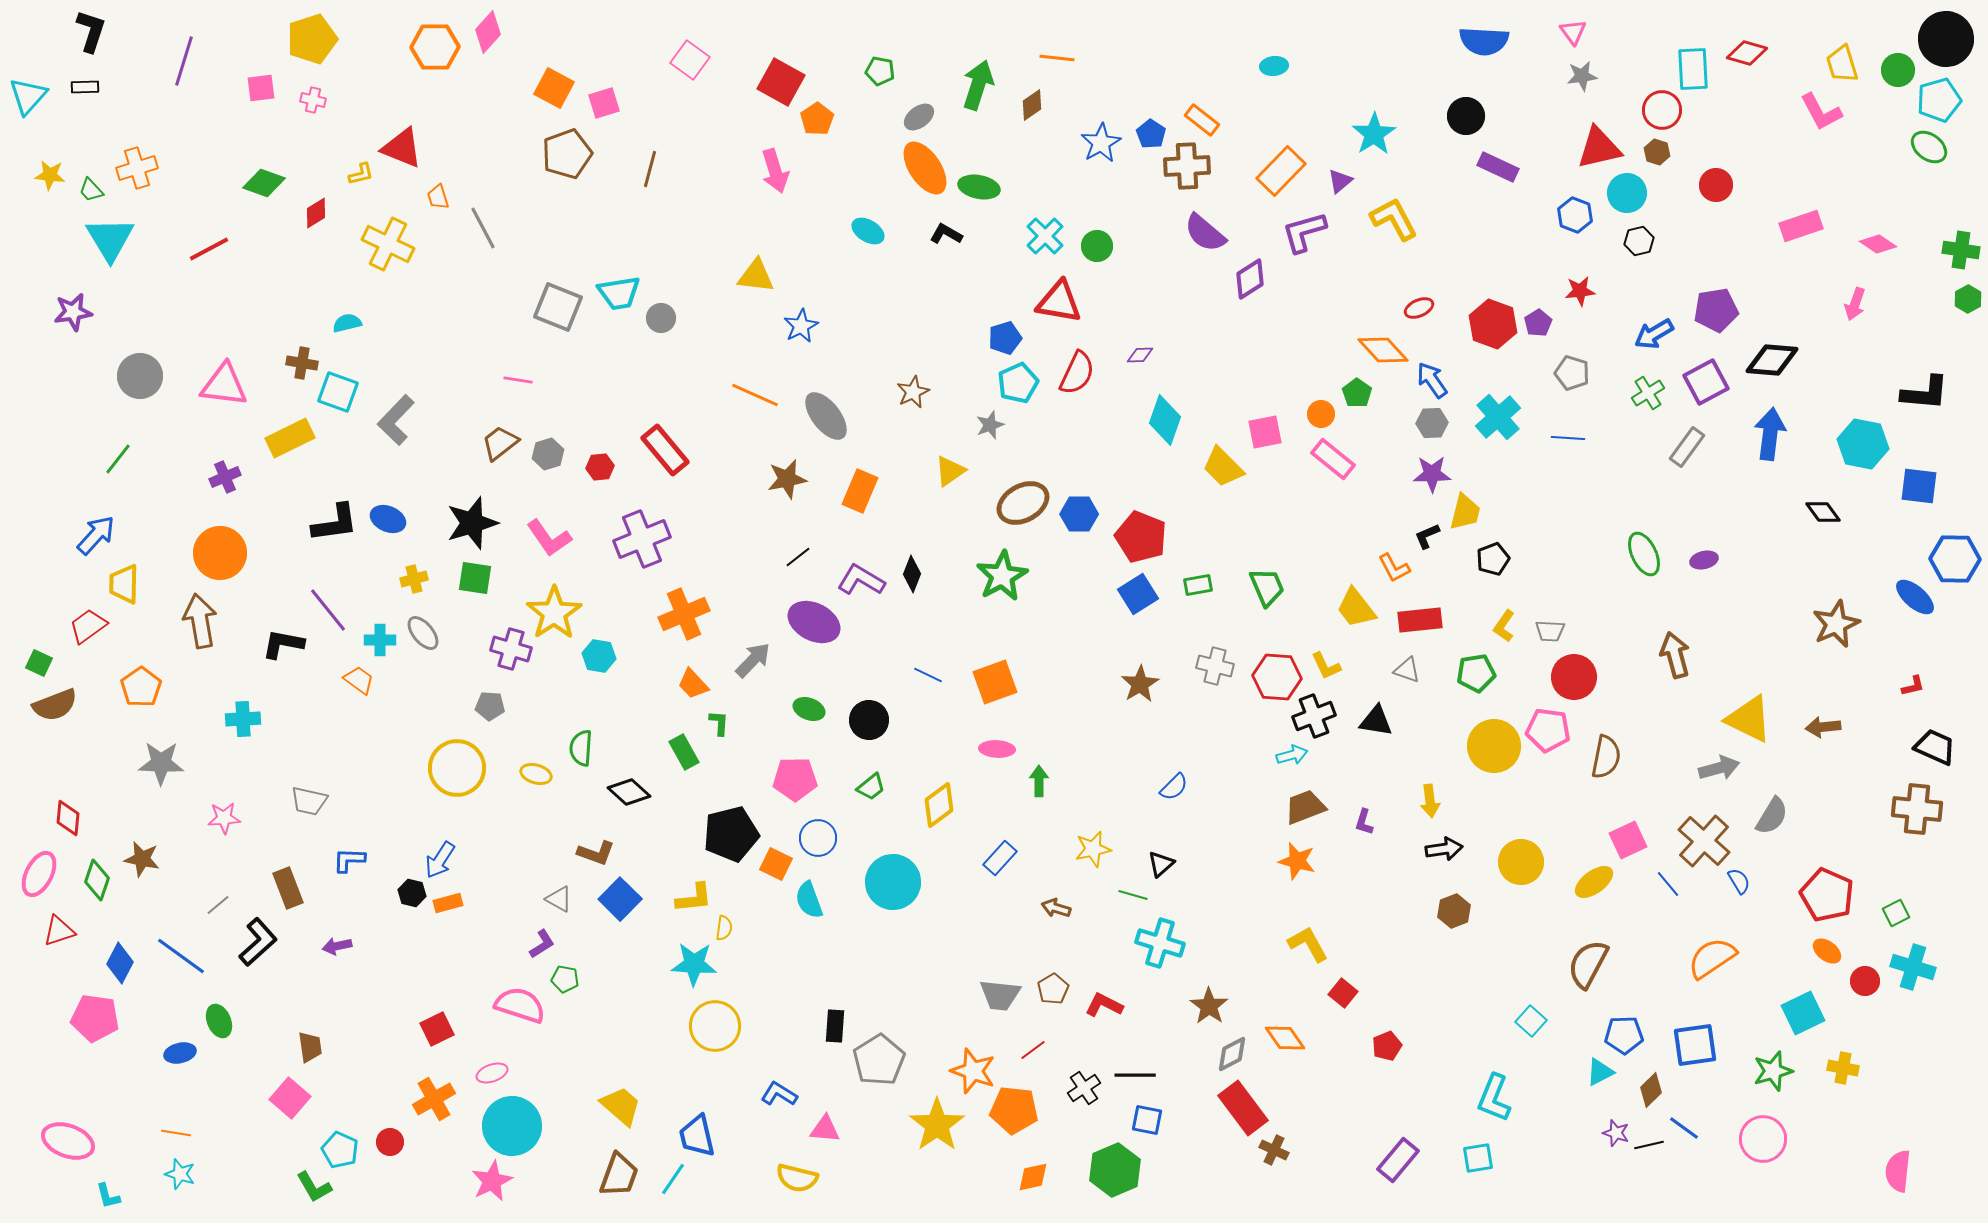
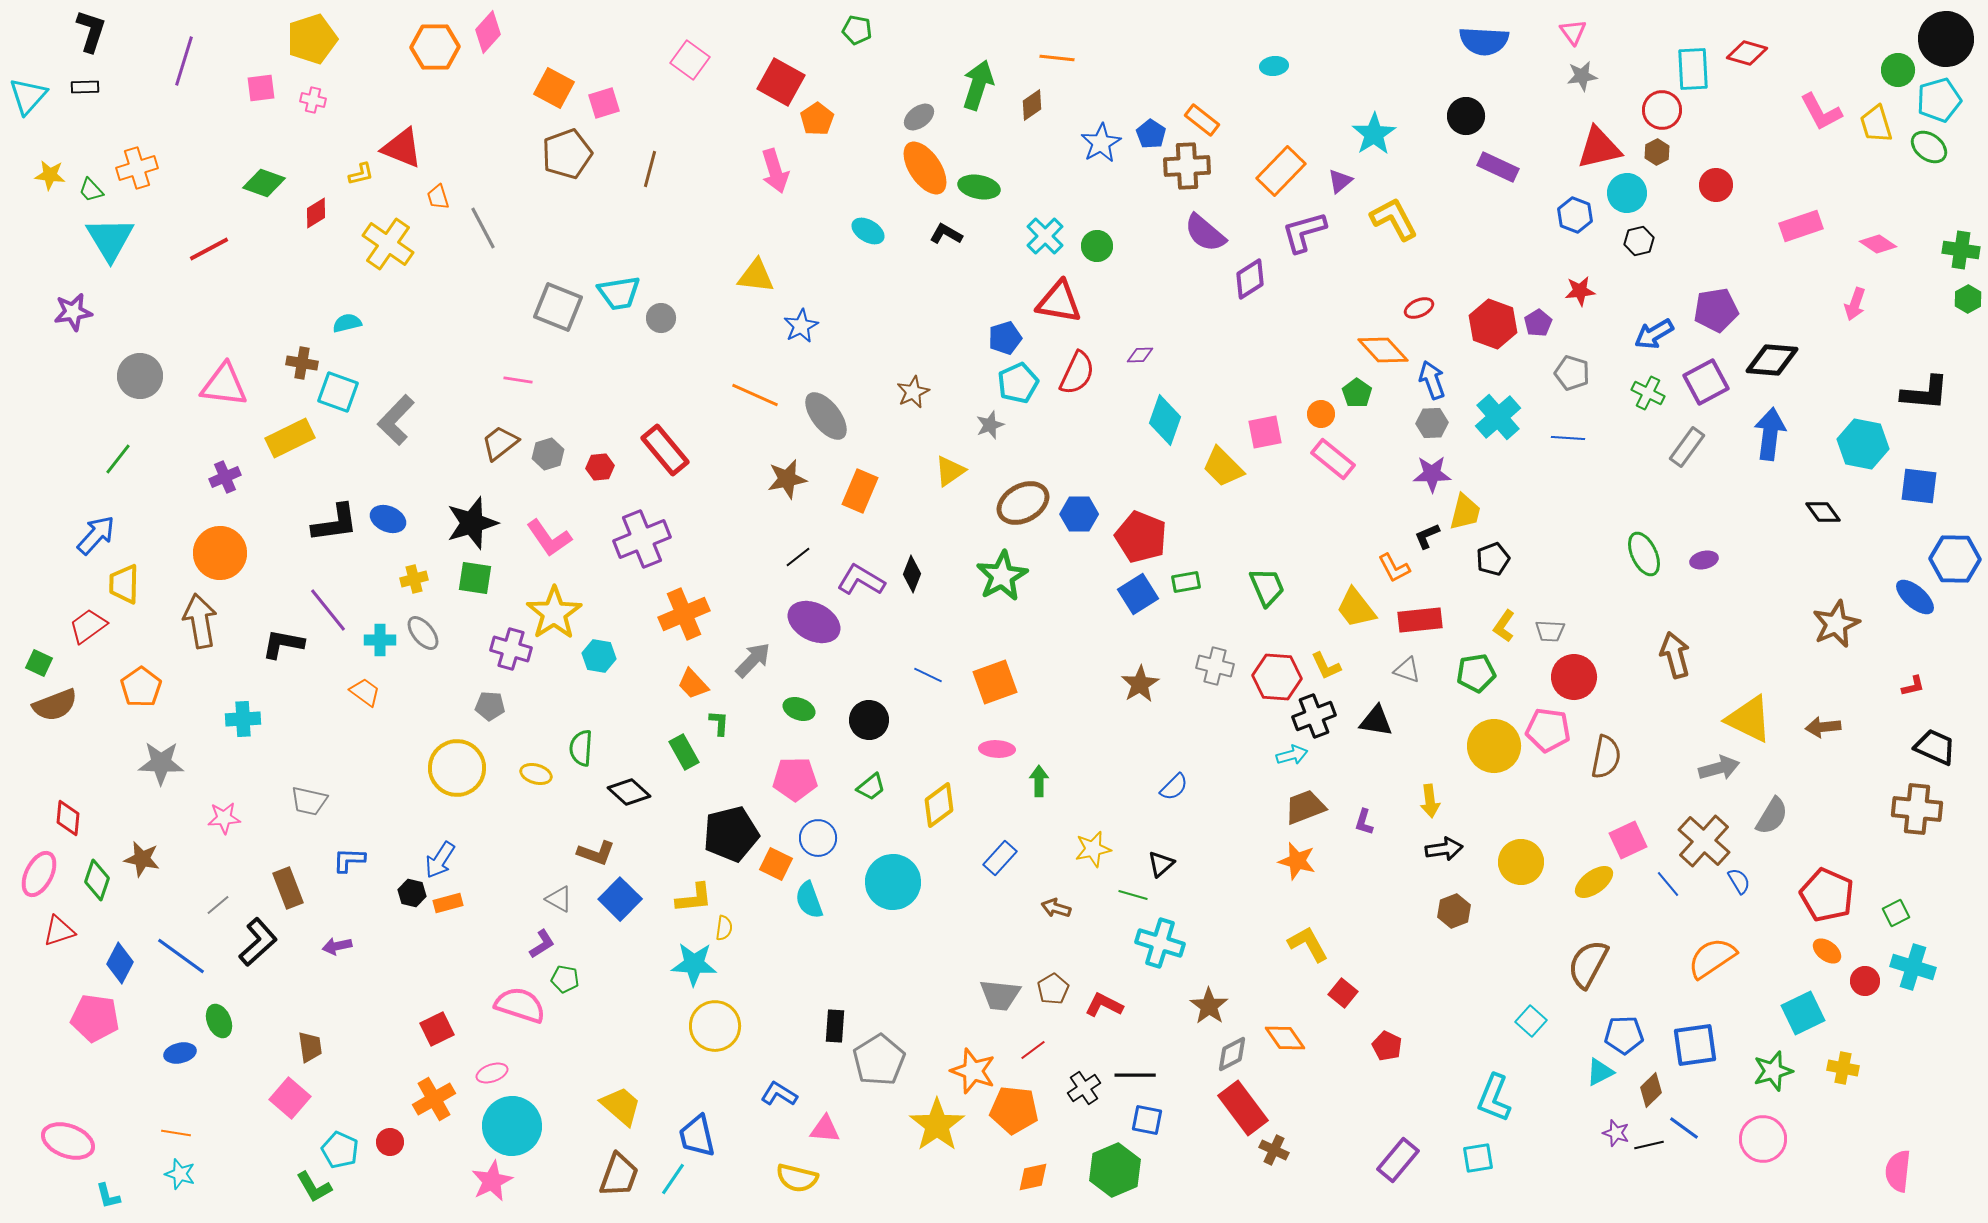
yellow trapezoid at (1842, 64): moved 34 px right, 60 px down
green pentagon at (880, 71): moved 23 px left, 41 px up
brown hexagon at (1657, 152): rotated 15 degrees clockwise
yellow cross at (388, 244): rotated 9 degrees clockwise
blue arrow at (1432, 380): rotated 15 degrees clockwise
green cross at (1648, 393): rotated 32 degrees counterclockwise
green rectangle at (1198, 585): moved 12 px left, 3 px up
orange trapezoid at (359, 680): moved 6 px right, 12 px down
green ellipse at (809, 709): moved 10 px left
red pentagon at (1387, 1046): rotated 24 degrees counterclockwise
